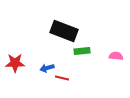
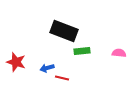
pink semicircle: moved 3 px right, 3 px up
red star: moved 1 px right, 1 px up; rotated 18 degrees clockwise
